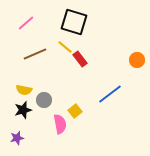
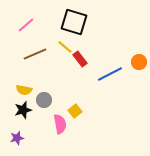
pink line: moved 2 px down
orange circle: moved 2 px right, 2 px down
blue line: moved 20 px up; rotated 10 degrees clockwise
